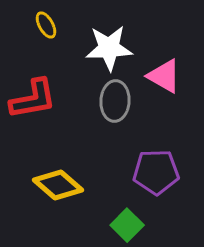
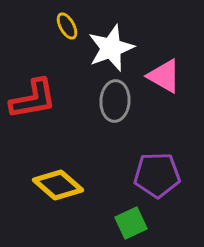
yellow ellipse: moved 21 px right, 1 px down
white star: moved 2 px right; rotated 18 degrees counterclockwise
purple pentagon: moved 1 px right, 3 px down
green square: moved 4 px right, 2 px up; rotated 20 degrees clockwise
